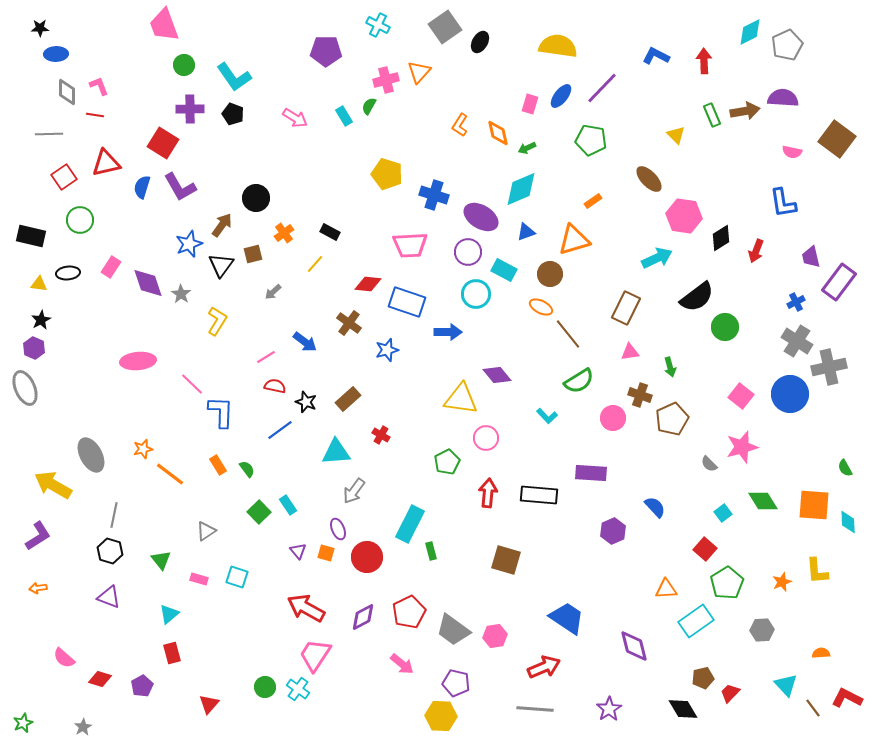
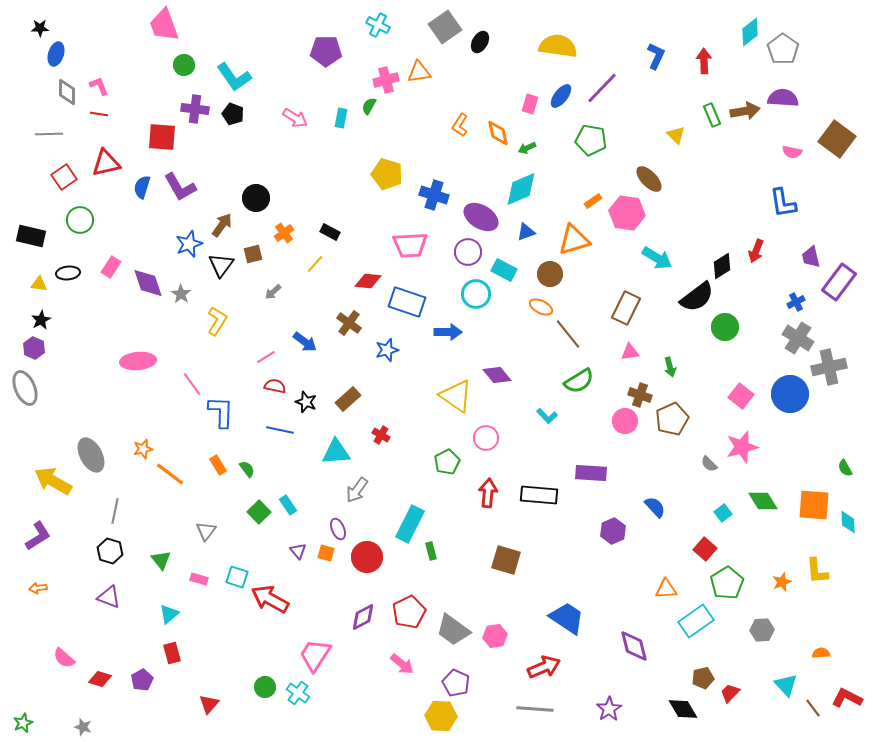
cyan diamond at (750, 32): rotated 12 degrees counterclockwise
gray pentagon at (787, 45): moved 4 px left, 4 px down; rotated 12 degrees counterclockwise
blue ellipse at (56, 54): rotated 70 degrees counterclockwise
blue L-shape at (656, 56): rotated 88 degrees clockwise
orange triangle at (419, 72): rotated 40 degrees clockwise
purple cross at (190, 109): moved 5 px right; rotated 8 degrees clockwise
red line at (95, 115): moved 4 px right, 1 px up
cyan rectangle at (344, 116): moved 3 px left, 2 px down; rotated 42 degrees clockwise
red square at (163, 143): moved 1 px left, 6 px up; rotated 28 degrees counterclockwise
pink hexagon at (684, 216): moved 57 px left, 3 px up
black diamond at (721, 238): moved 1 px right, 28 px down
cyan arrow at (657, 258): rotated 56 degrees clockwise
red diamond at (368, 284): moved 3 px up
gray cross at (797, 341): moved 1 px right, 3 px up
pink line at (192, 384): rotated 10 degrees clockwise
yellow triangle at (461, 399): moved 5 px left, 3 px up; rotated 27 degrees clockwise
pink circle at (613, 418): moved 12 px right, 3 px down
blue line at (280, 430): rotated 48 degrees clockwise
yellow arrow at (53, 485): moved 4 px up
gray arrow at (354, 491): moved 3 px right, 1 px up
gray line at (114, 515): moved 1 px right, 4 px up
gray triangle at (206, 531): rotated 20 degrees counterclockwise
red arrow at (306, 608): moved 36 px left, 9 px up
purple pentagon at (456, 683): rotated 12 degrees clockwise
purple pentagon at (142, 686): moved 6 px up
cyan cross at (298, 689): moved 4 px down
gray star at (83, 727): rotated 24 degrees counterclockwise
